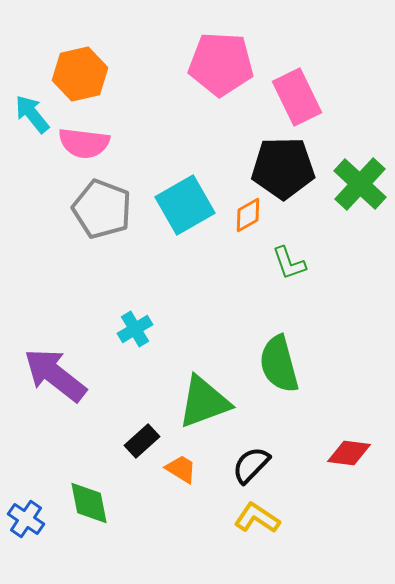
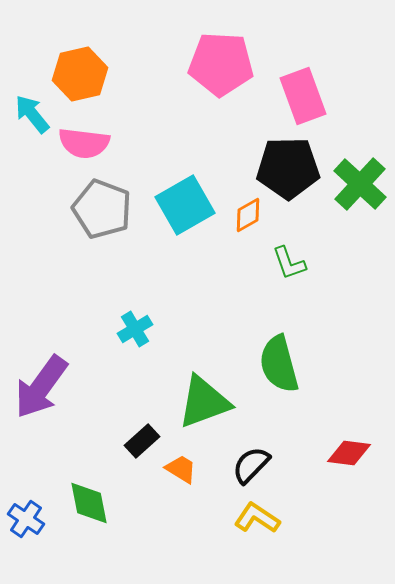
pink rectangle: moved 6 px right, 1 px up; rotated 6 degrees clockwise
black pentagon: moved 5 px right
purple arrow: moved 14 px left, 12 px down; rotated 92 degrees counterclockwise
